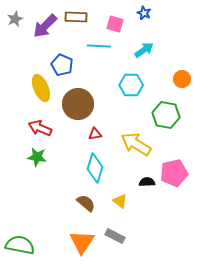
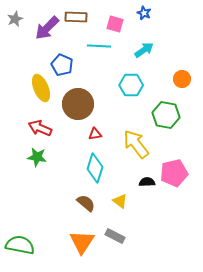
purple arrow: moved 2 px right, 2 px down
yellow arrow: rotated 20 degrees clockwise
